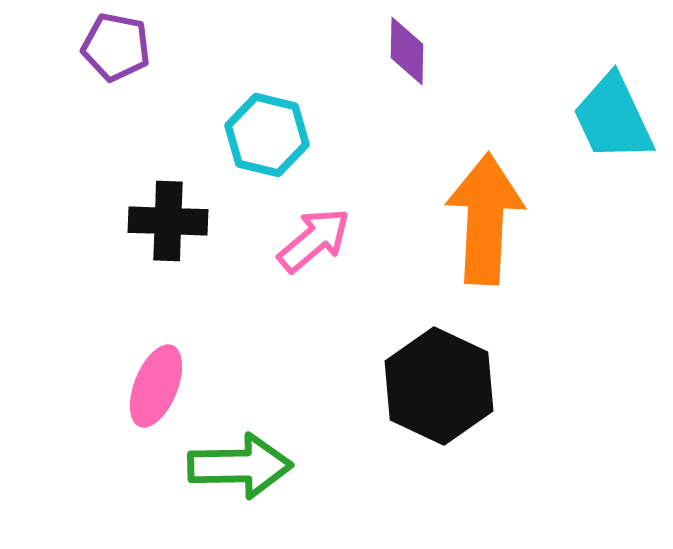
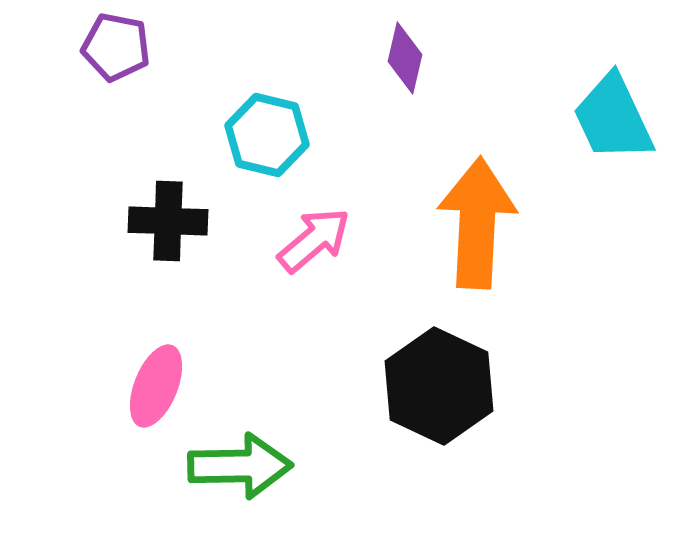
purple diamond: moved 2 px left, 7 px down; rotated 12 degrees clockwise
orange arrow: moved 8 px left, 4 px down
